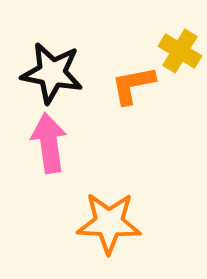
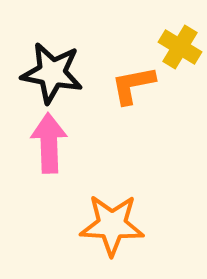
yellow cross: moved 4 px up
pink arrow: rotated 6 degrees clockwise
orange star: moved 3 px right, 2 px down
